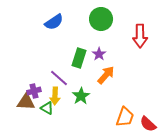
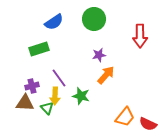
green circle: moved 7 px left
purple star: moved 1 px down; rotated 24 degrees clockwise
green rectangle: moved 40 px left, 9 px up; rotated 54 degrees clockwise
purple line: rotated 12 degrees clockwise
purple cross: moved 2 px left, 5 px up
green star: rotated 24 degrees counterclockwise
brown triangle: moved 1 px left, 1 px down
green triangle: rotated 16 degrees clockwise
orange trapezoid: rotated 20 degrees clockwise
red semicircle: rotated 18 degrees counterclockwise
